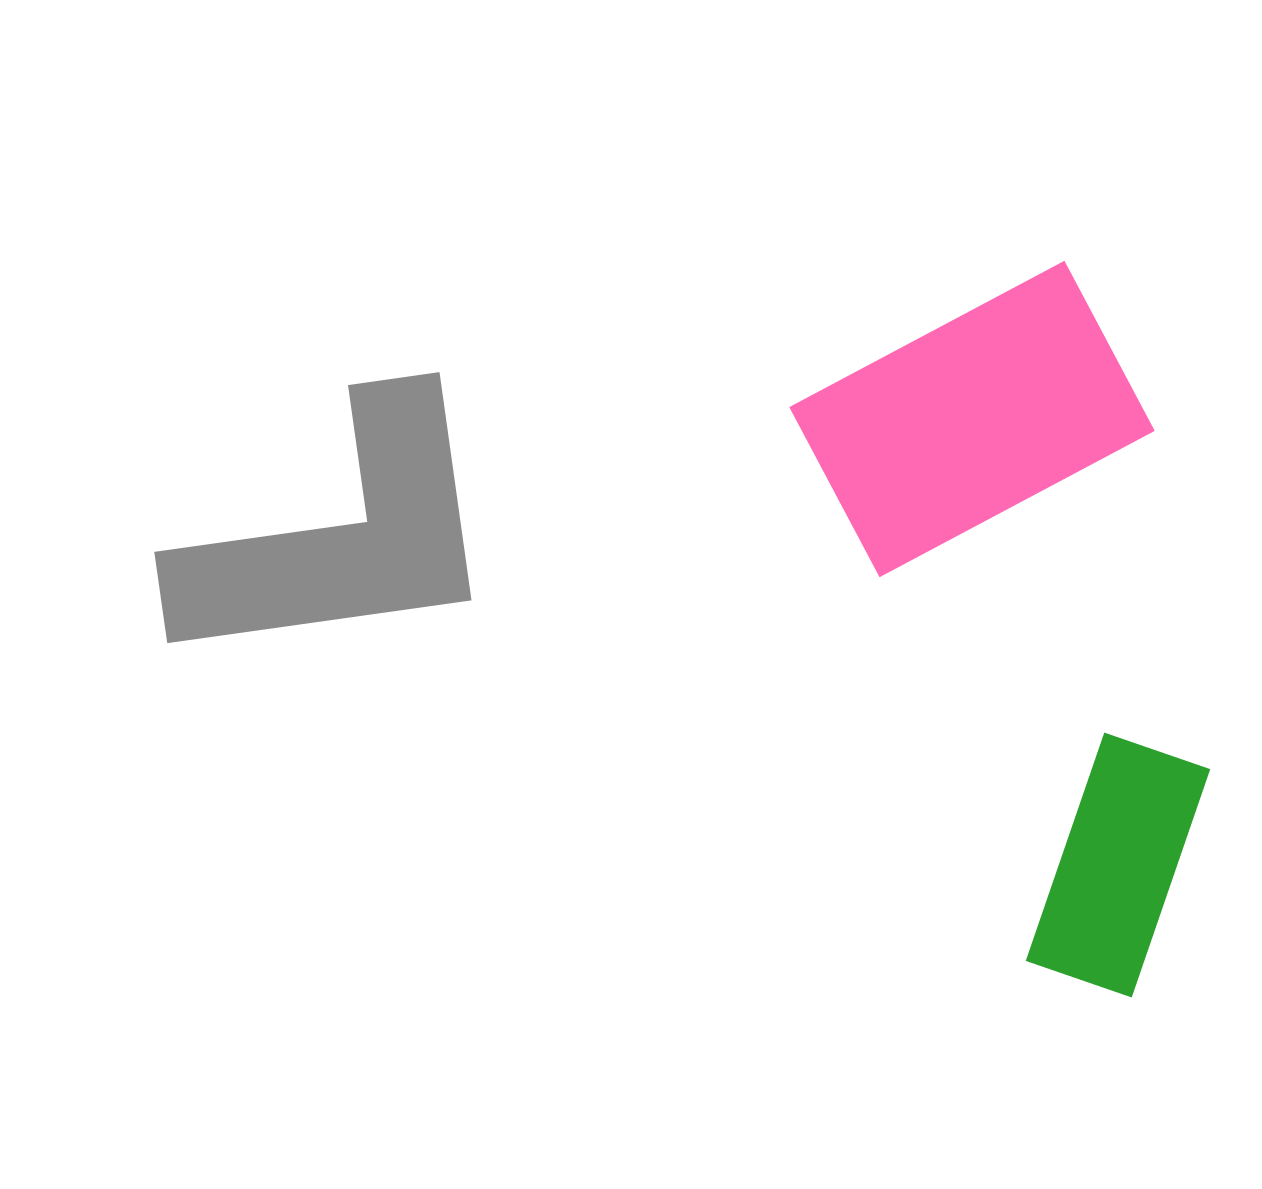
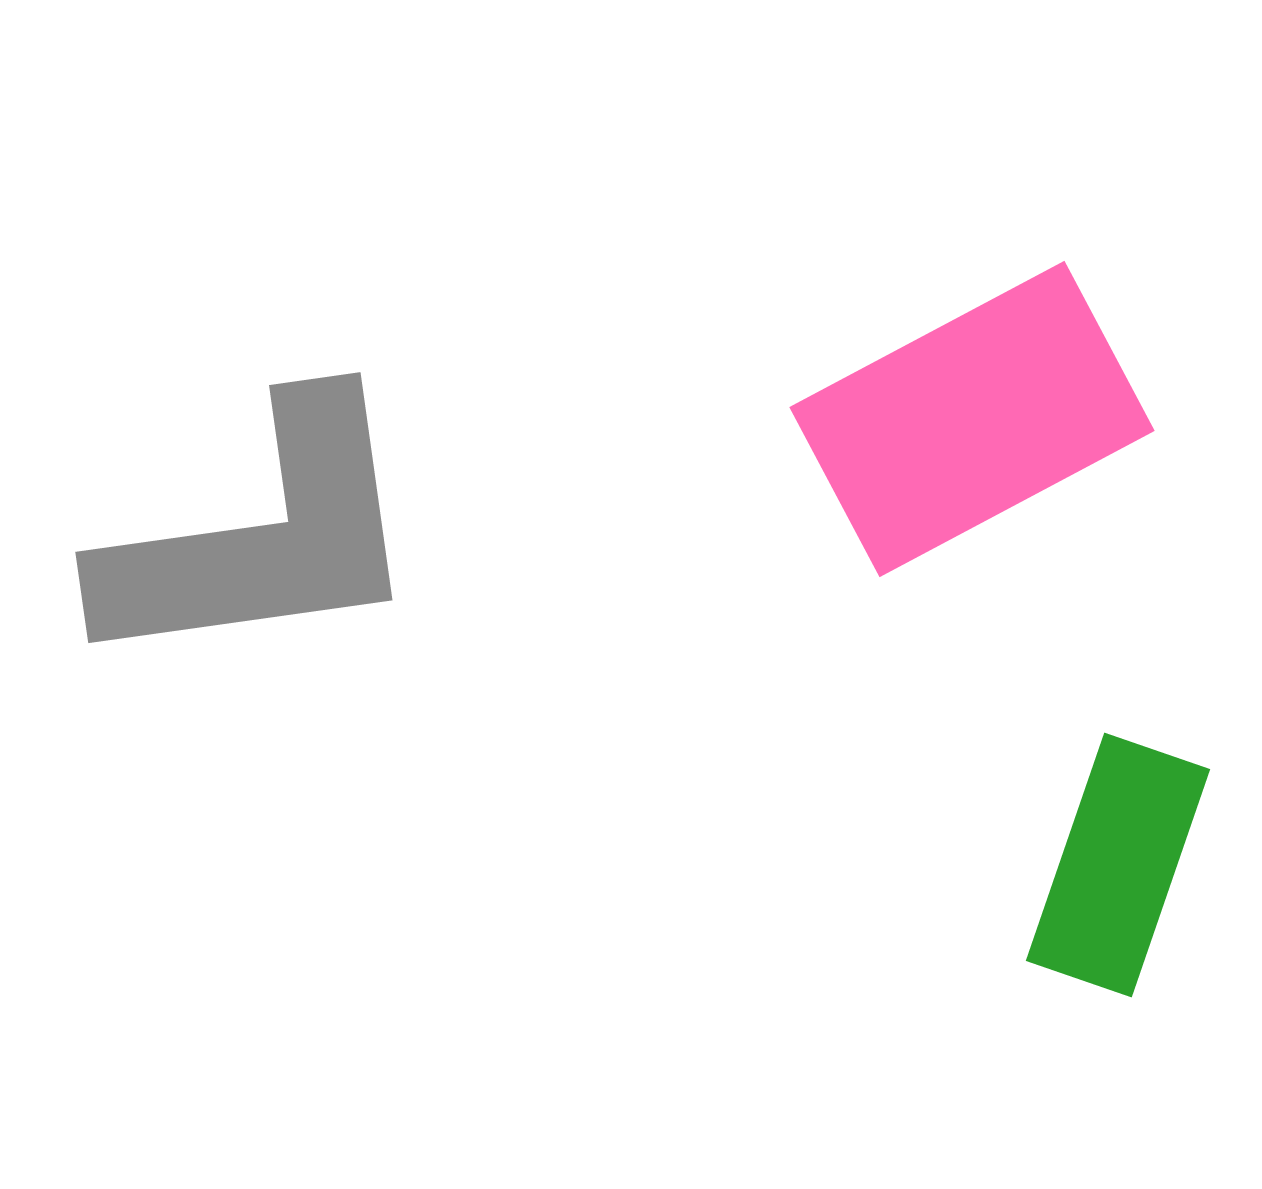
gray L-shape: moved 79 px left
